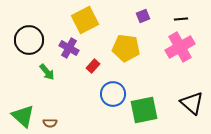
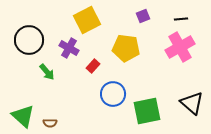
yellow square: moved 2 px right
green square: moved 3 px right, 1 px down
